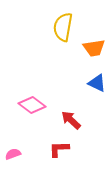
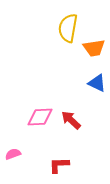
yellow semicircle: moved 5 px right, 1 px down
pink diamond: moved 8 px right, 12 px down; rotated 40 degrees counterclockwise
red L-shape: moved 16 px down
